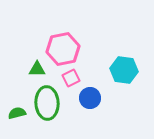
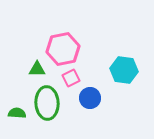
green semicircle: rotated 18 degrees clockwise
